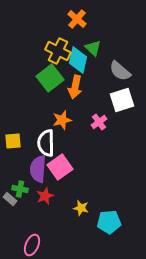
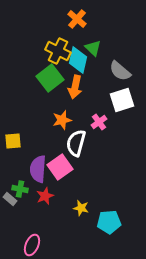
white semicircle: moved 30 px right; rotated 16 degrees clockwise
